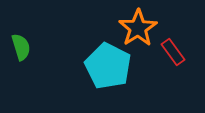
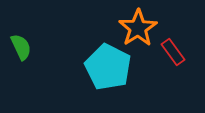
green semicircle: rotated 8 degrees counterclockwise
cyan pentagon: moved 1 px down
